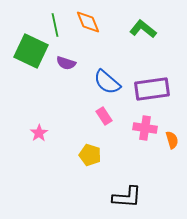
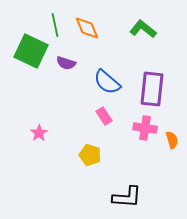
orange diamond: moved 1 px left, 6 px down
purple rectangle: rotated 76 degrees counterclockwise
